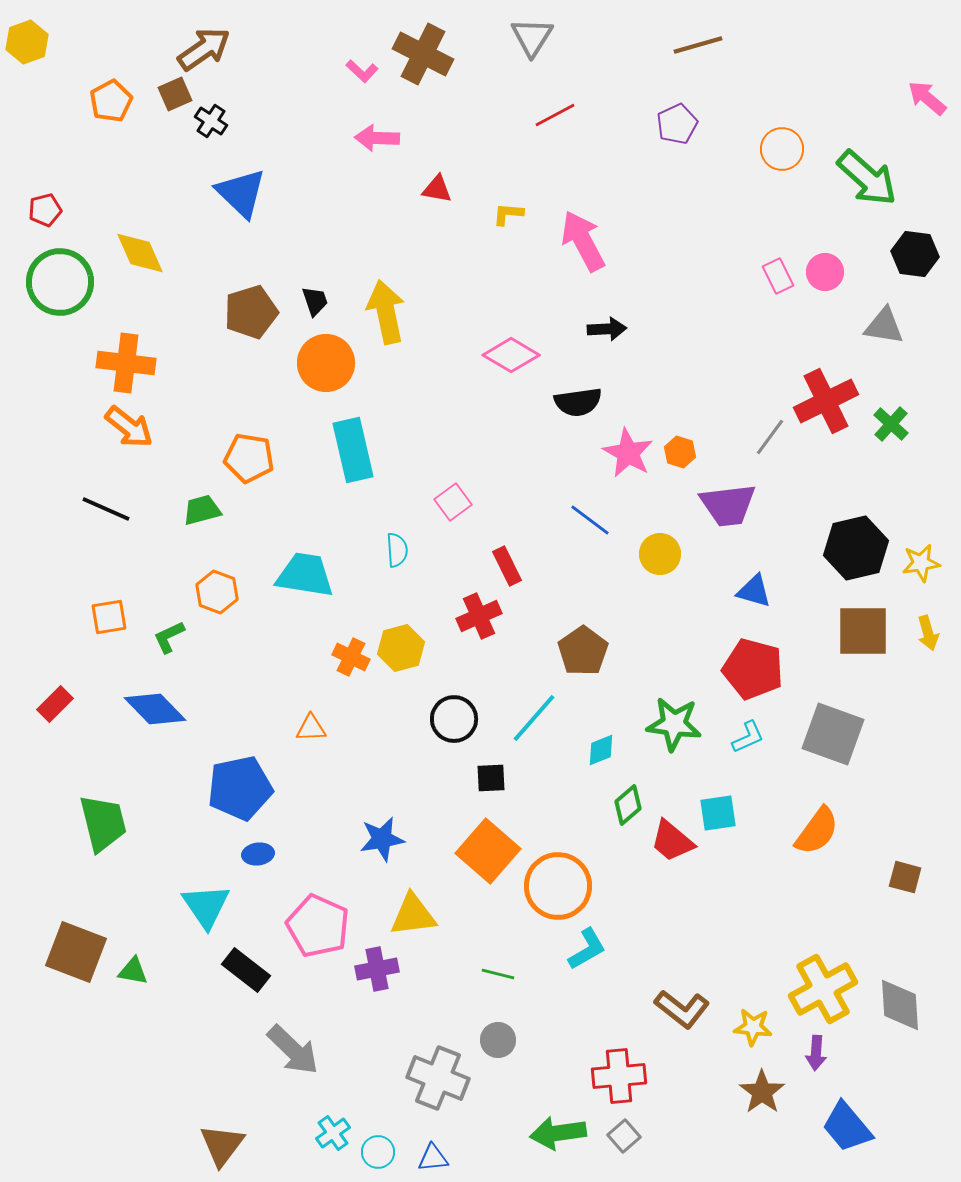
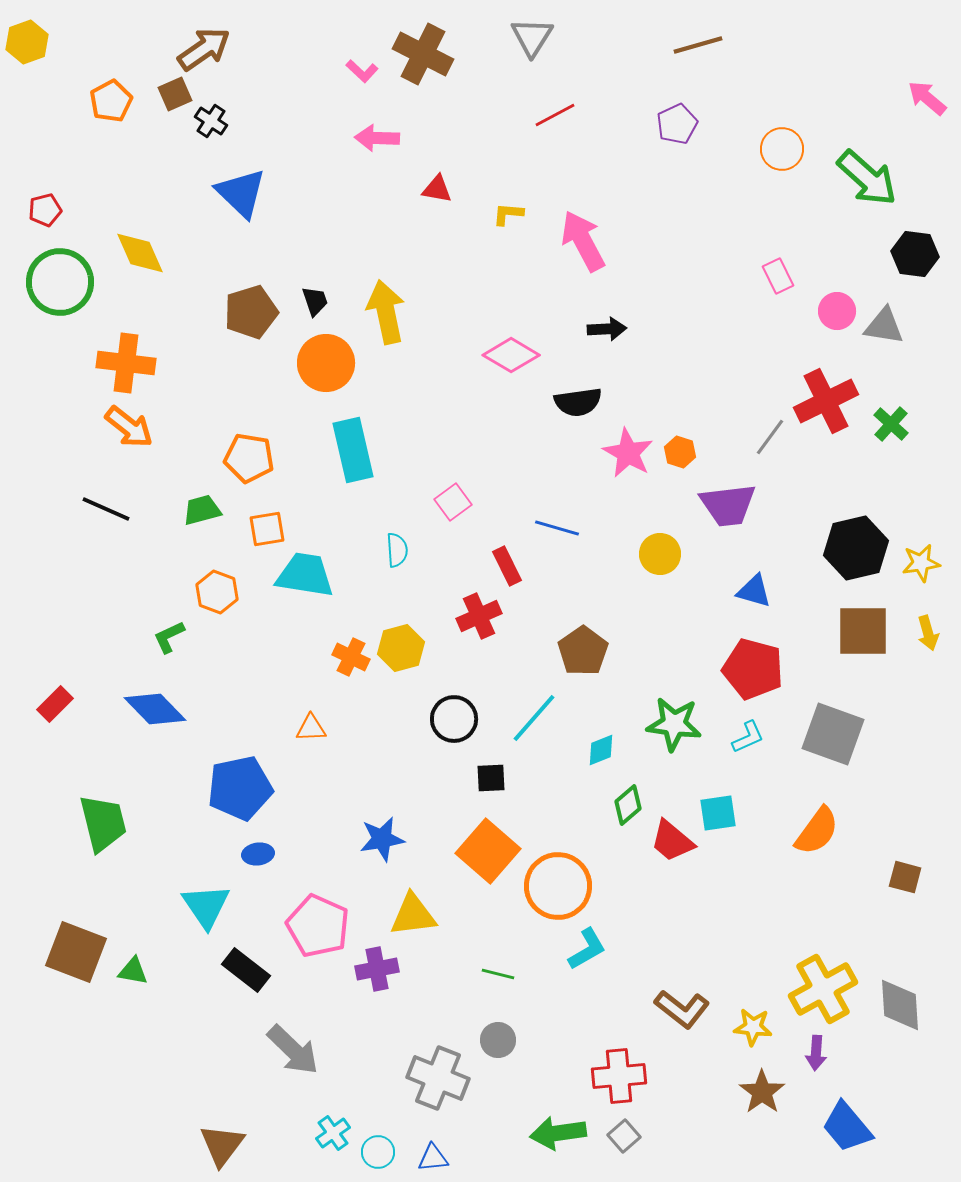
pink circle at (825, 272): moved 12 px right, 39 px down
blue line at (590, 520): moved 33 px left, 8 px down; rotated 21 degrees counterclockwise
orange square at (109, 617): moved 158 px right, 88 px up
